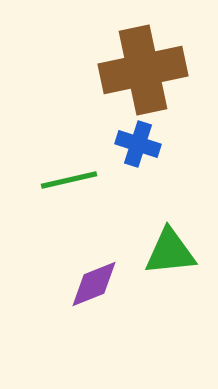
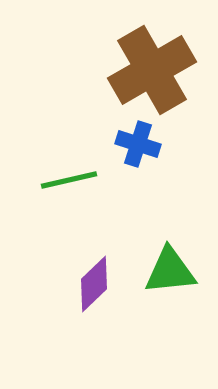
brown cross: moved 9 px right; rotated 18 degrees counterclockwise
green triangle: moved 19 px down
purple diamond: rotated 22 degrees counterclockwise
